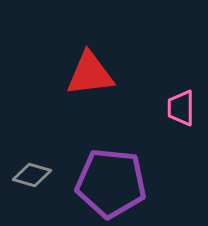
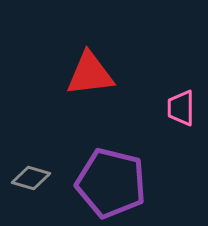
gray diamond: moved 1 px left, 3 px down
purple pentagon: rotated 8 degrees clockwise
